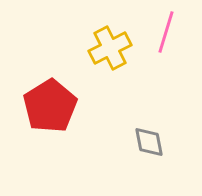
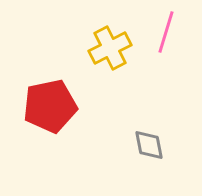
red pentagon: rotated 20 degrees clockwise
gray diamond: moved 3 px down
